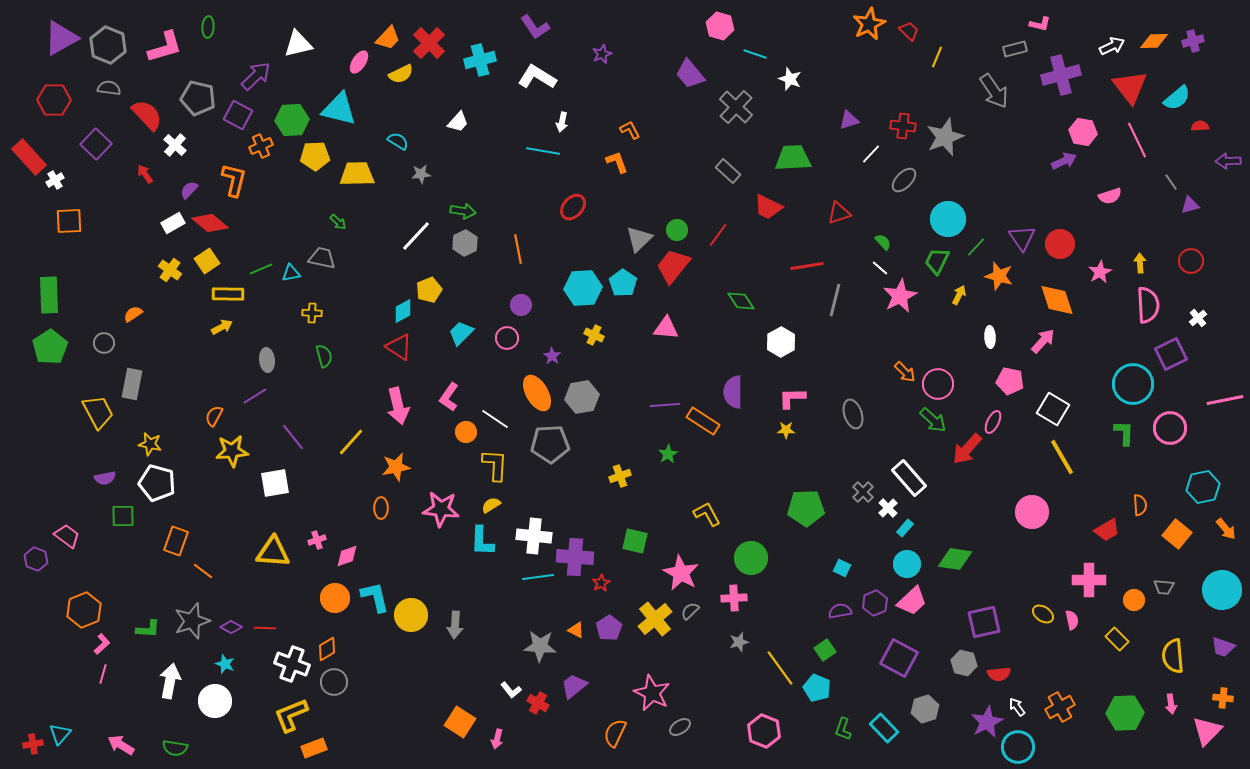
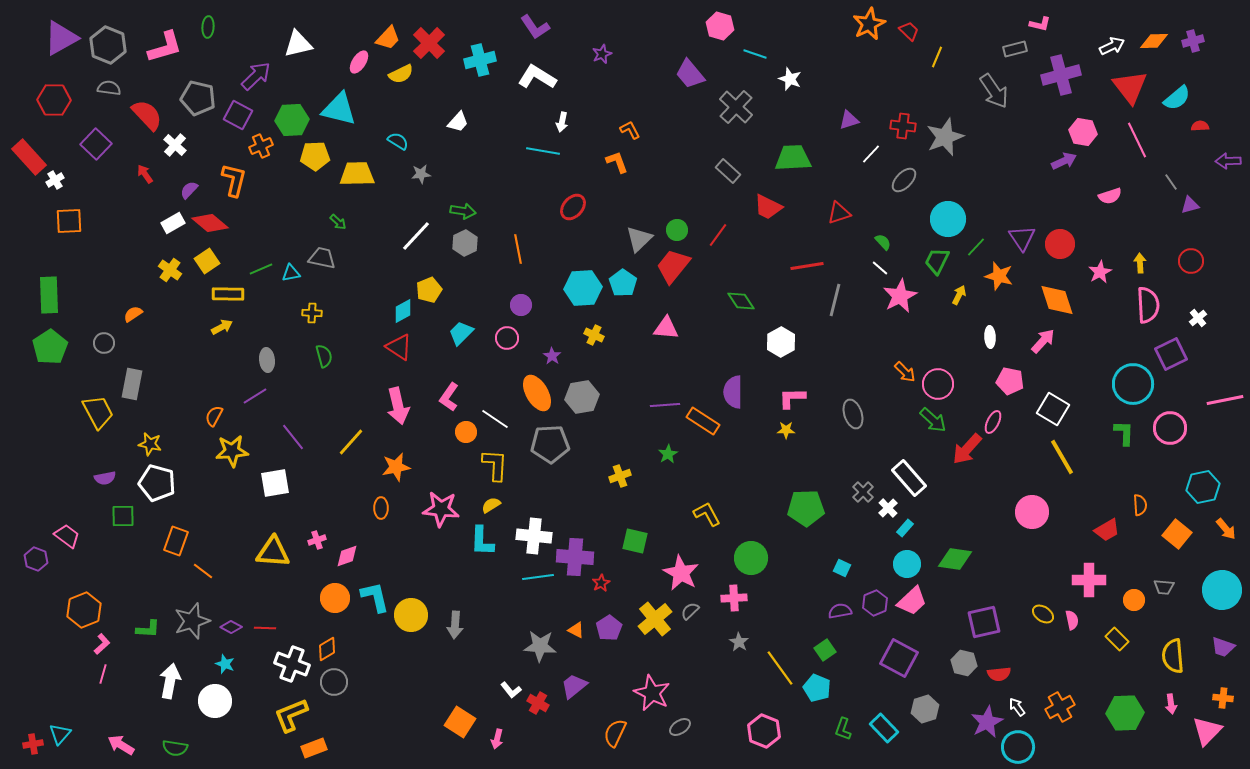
gray star at (739, 642): rotated 24 degrees counterclockwise
